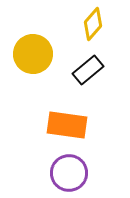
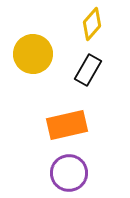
yellow diamond: moved 1 px left
black rectangle: rotated 20 degrees counterclockwise
orange rectangle: rotated 21 degrees counterclockwise
